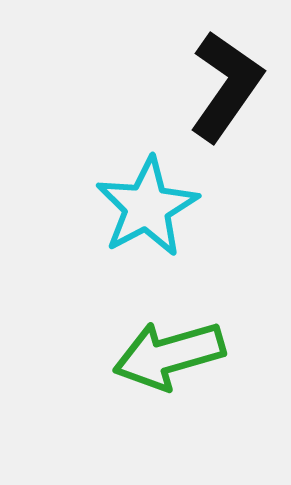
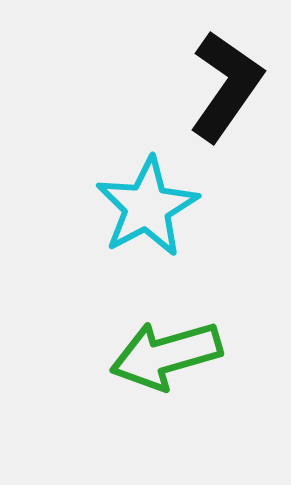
green arrow: moved 3 px left
